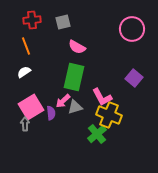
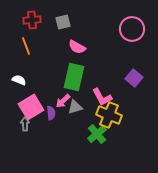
white semicircle: moved 5 px left, 8 px down; rotated 56 degrees clockwise
